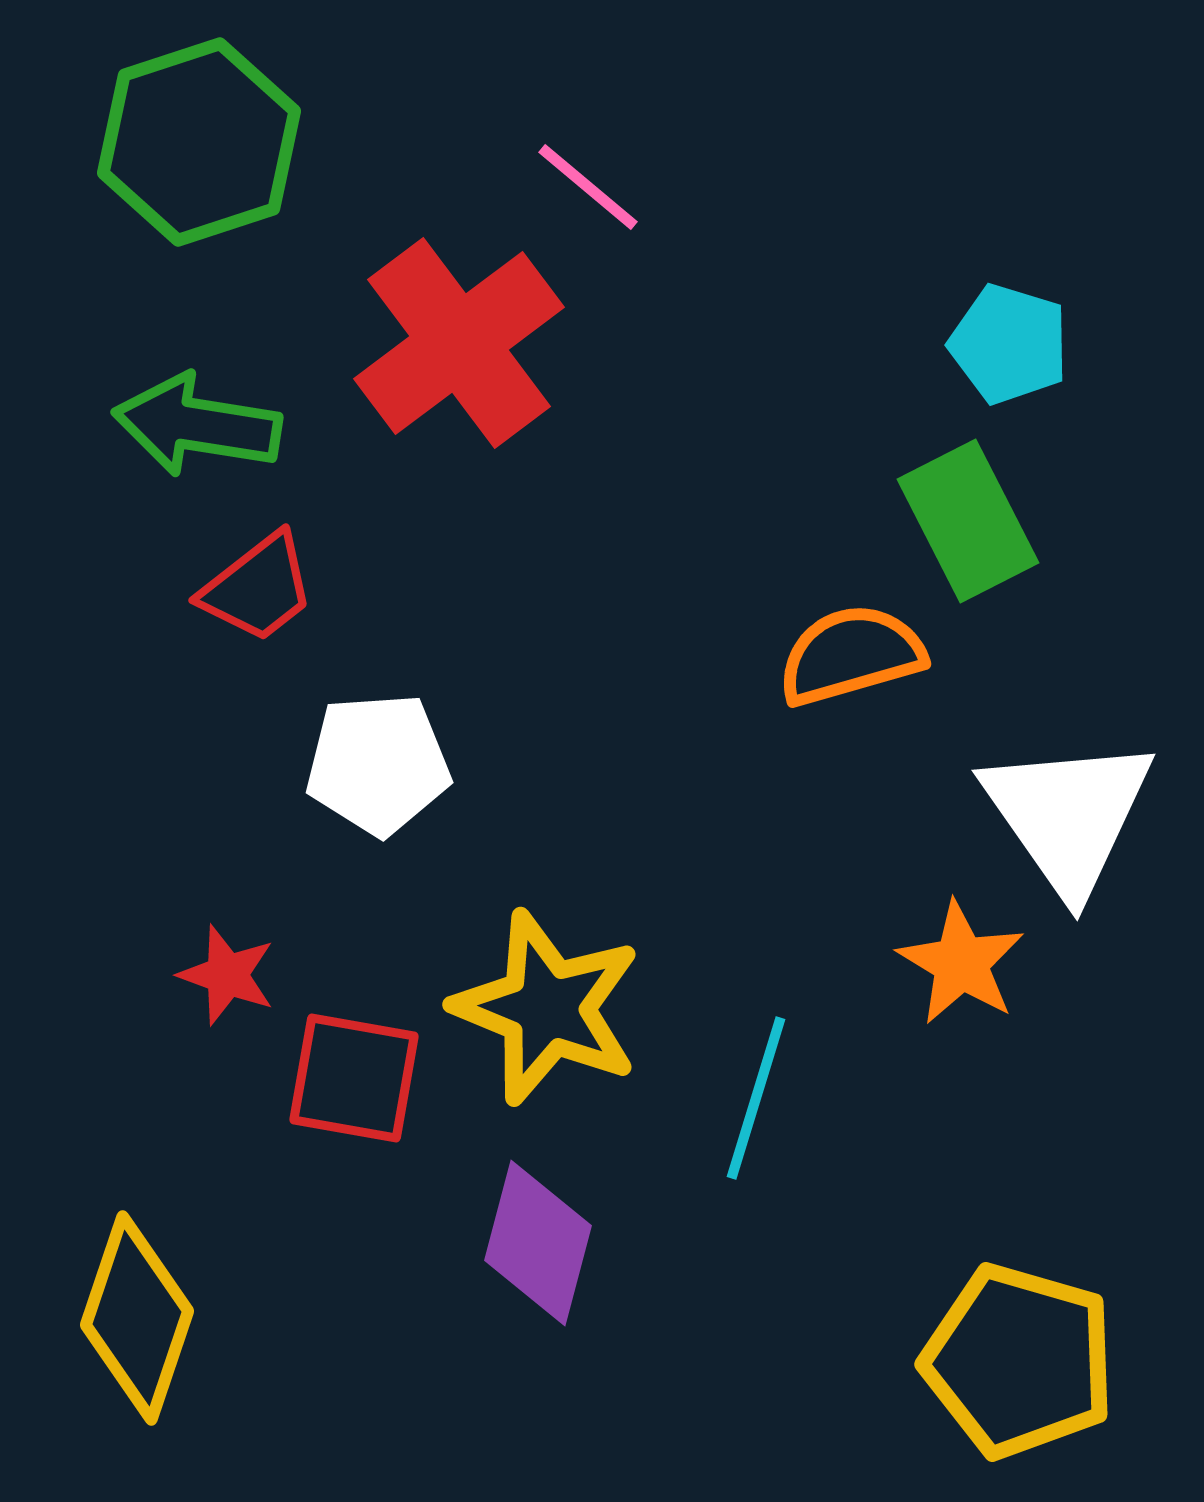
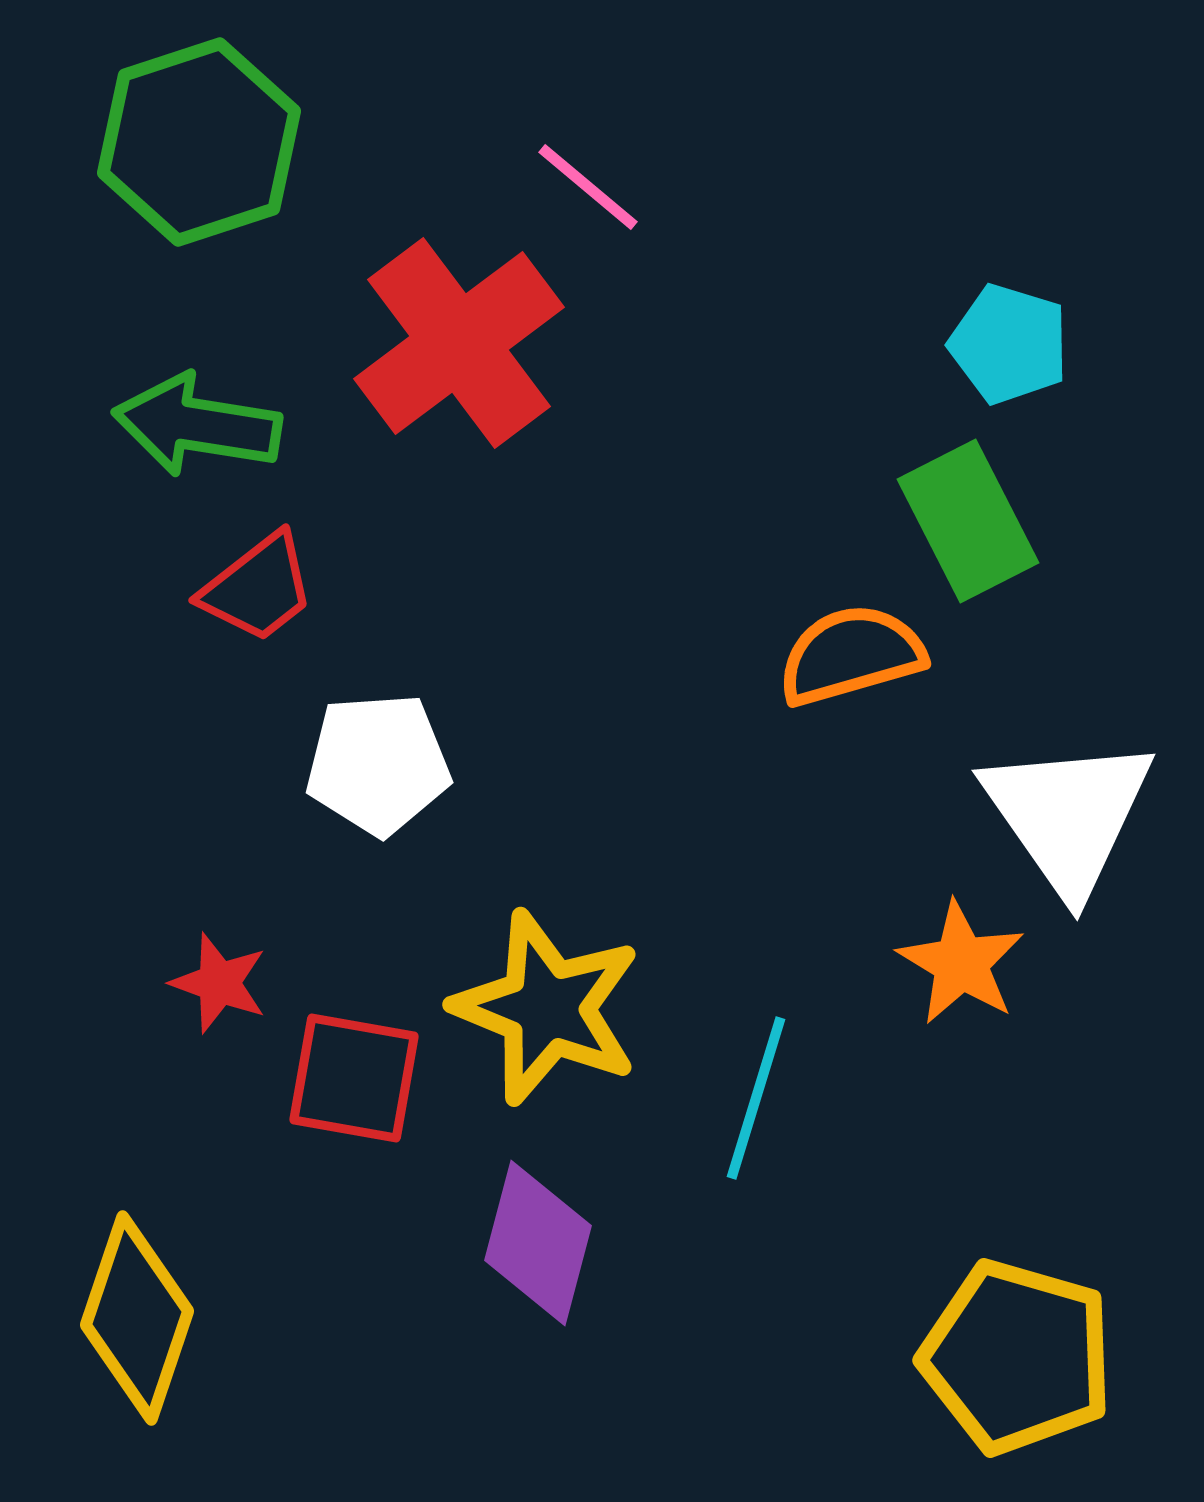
red star: moved 8 px left, 8 px down
yellow pentagon: moved 2 px left, 4 px up
